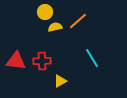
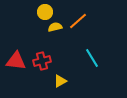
red cross: rotated 12 degrees counterclockwise
